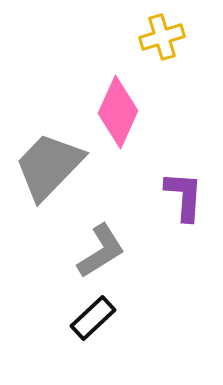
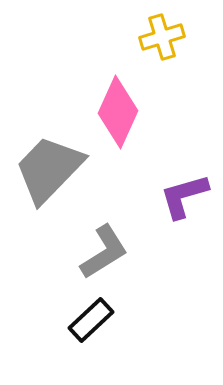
gray trapezoid: moved 3 px down
purple L-shape: rotated 110 degrees counterclockwise
gray L-shape: moved 3 px right, 1 px down
black rectangle: moved 2 px left, 2 px down
